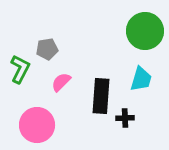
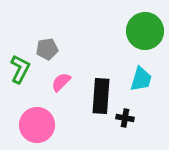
black cross: rotated 12 degrees clockwise
